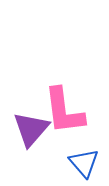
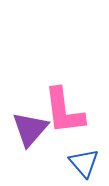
purple triangle: moved 1 px left
